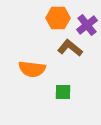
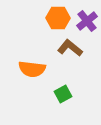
purple cross: moved 4 px up
green square: moved 2 px down; rotated 30 degrees counterclockwise
